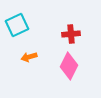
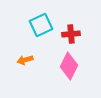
cyan square: moved 24 px right
orange arrow: moved 4 px left, 3 px down
